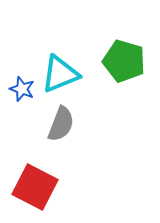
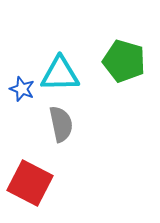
cyan triangle: rotated 21 degrees clockwise
gray semicircle: rotated 33 degrees counterclockwise
red square: moved 5 px left, 4 px up
